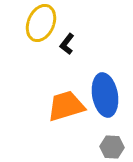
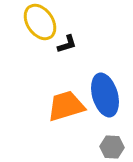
yellow ellipse: moved 1 px left, 1 px up; rotated 57 degrees counterclockwise
black L-shape: rotated 145 degrees counterclockwise
blue ellipse: rotated 6 degrees counterclockwise
